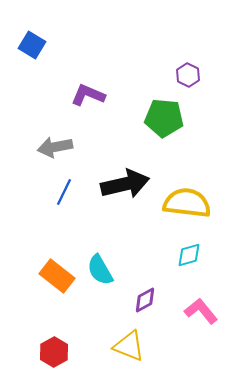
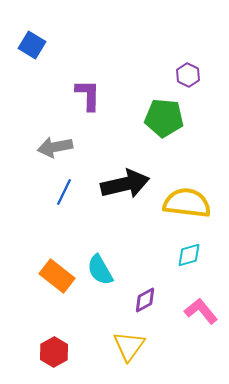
purple L-shape: rotated 68 degrees clockwise
yellow triangle: rotated 44 degrees clockwise
